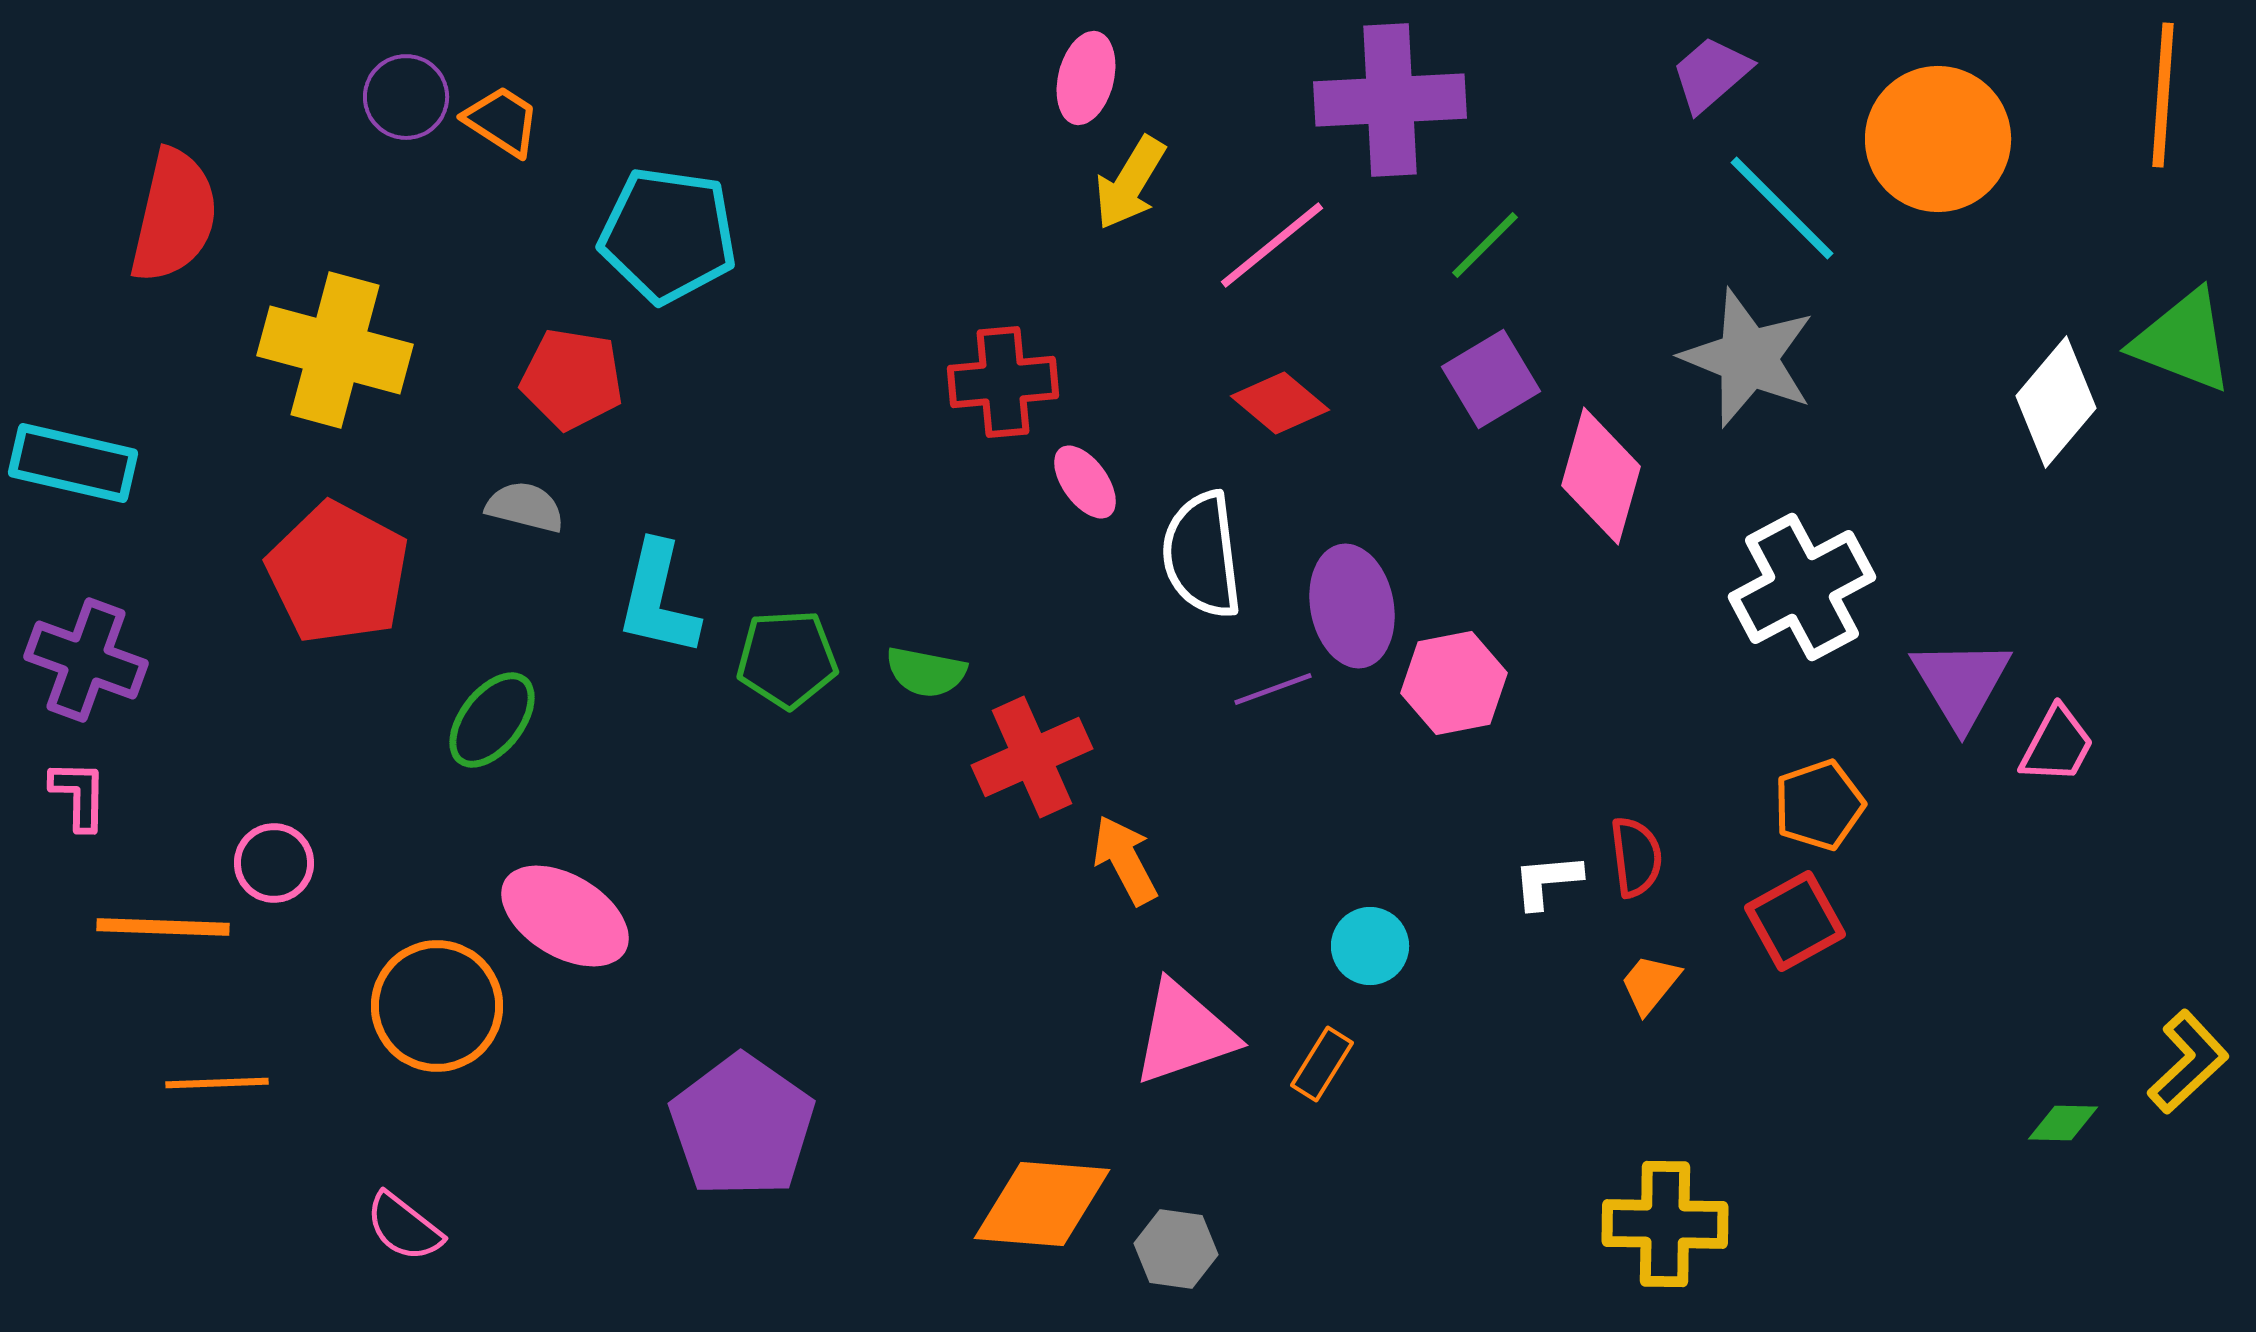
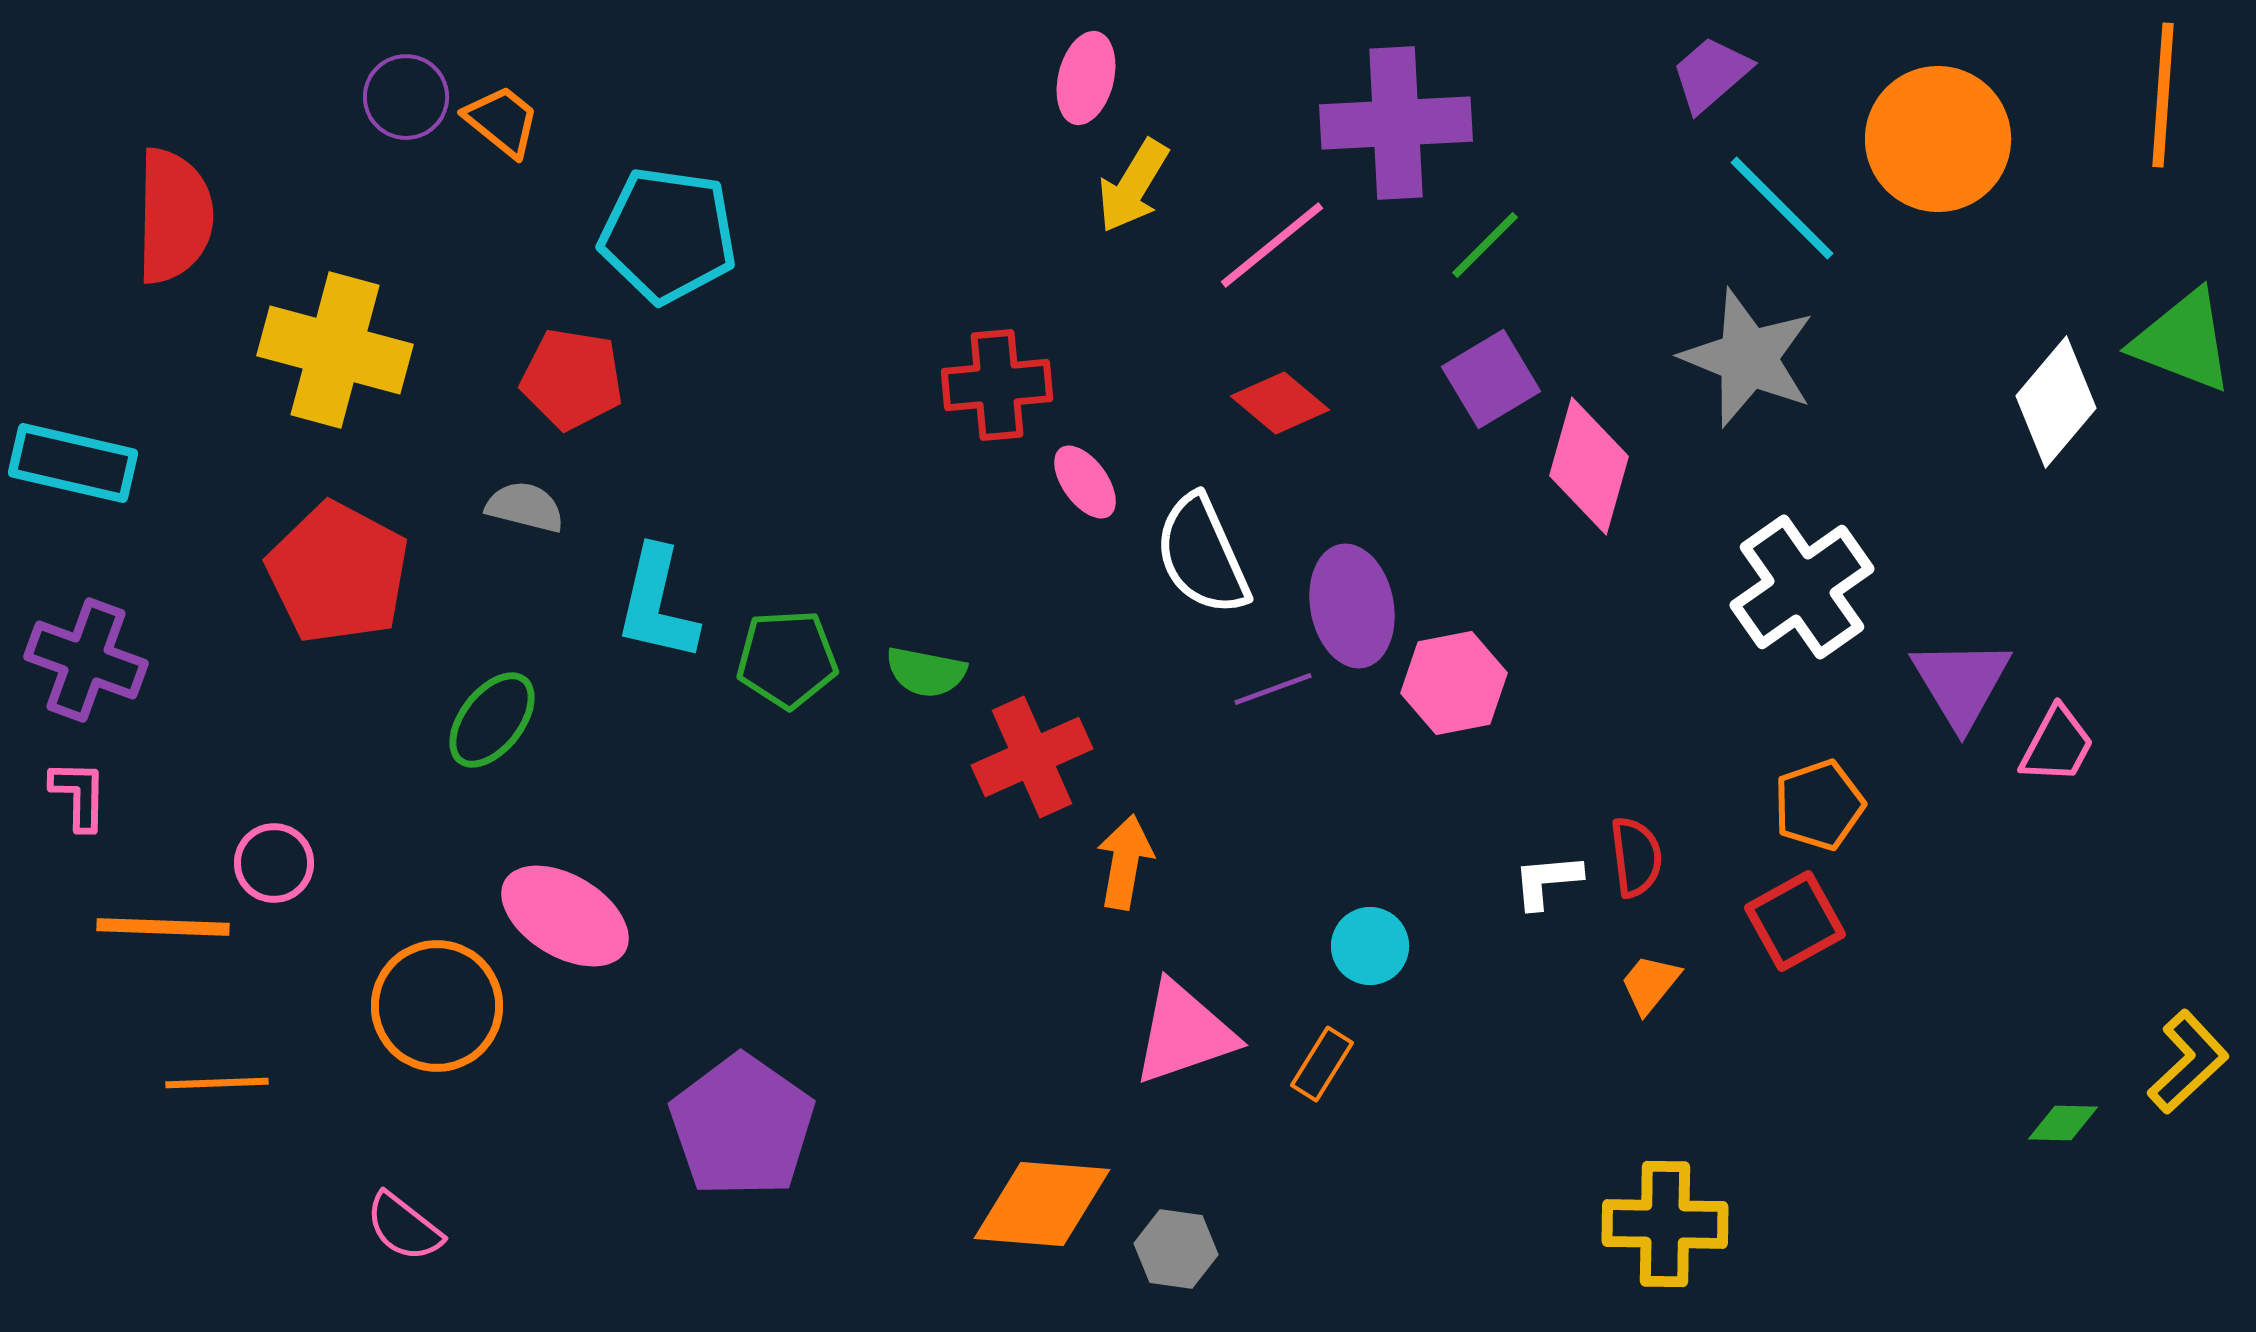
purple cross at (1390, 100): moved 6 px right, 23 px down
orange trapezoid at (502, 121): rotated 6 degrees clockwise
yellow arrow at (1130, 183): moved 3 px right, 3 px down
red semicircle at (174, 216): rotated 12 degrees counterclockwise
red cross at (1003, 382): moved 6 px left, 3 px down
pink diamond at (1601, 476): moved 12 px left, 10 px up
white semicircle at (1202, 555): rotated 17 degrees counterclockwise
white cross at (1802, 587): rotated 7 degrees counterclockwise
cyan L-shape at (658, 599): moved 1 px left, 5 px down
orange arrow at (1125, 860): moved 2 px down; rotated 38 degrees clockwise
